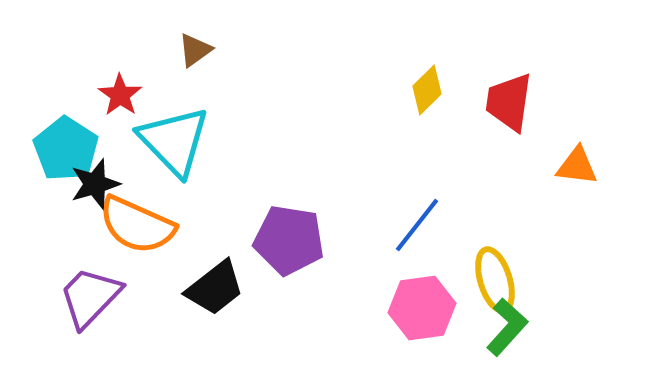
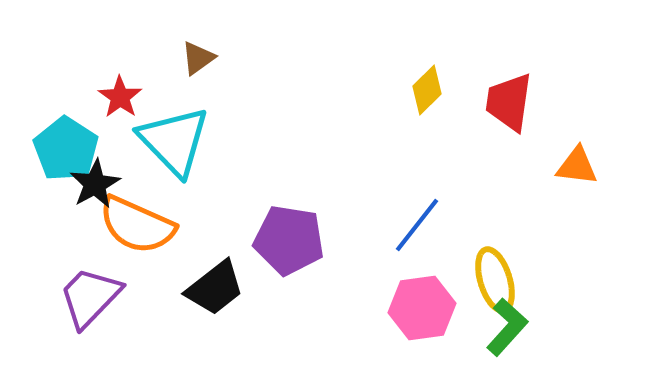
brown triangle: moved 3 px right, 8 px down
red star: moved 2 px down
black star: rotated 12 degrees counterclockwise
